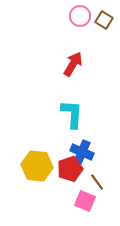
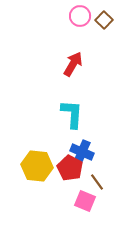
brown square: rotated 12 degrees clockwise
red pentagon: moved 1 px up; rotated 25 degrees counterclockwise
